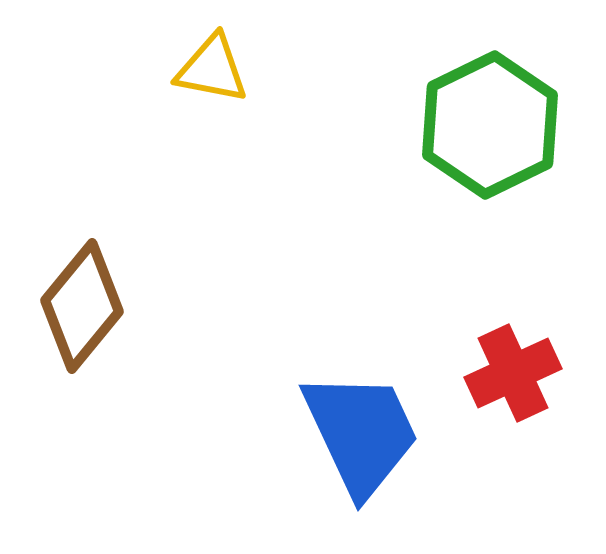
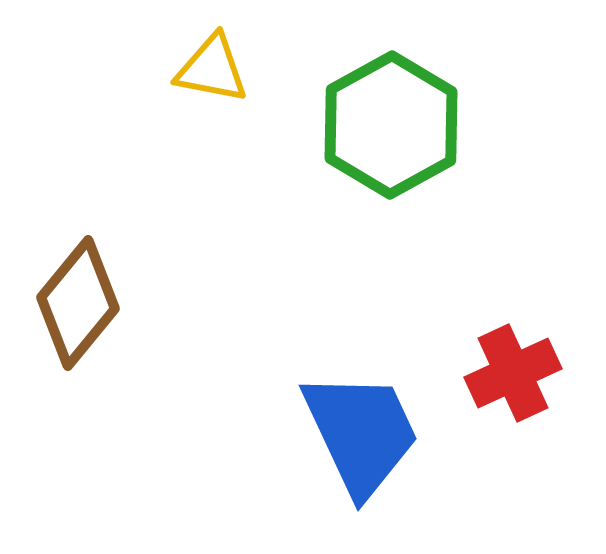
green hexagon: moved 99 px left; rotated 3 degrees counterclockwise
brown diamond: moved 4 px left, 3 px up
